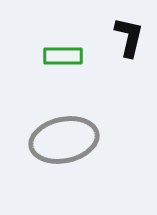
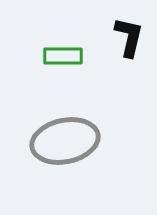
gray ellipse: moved 1 px right, 1 px down
